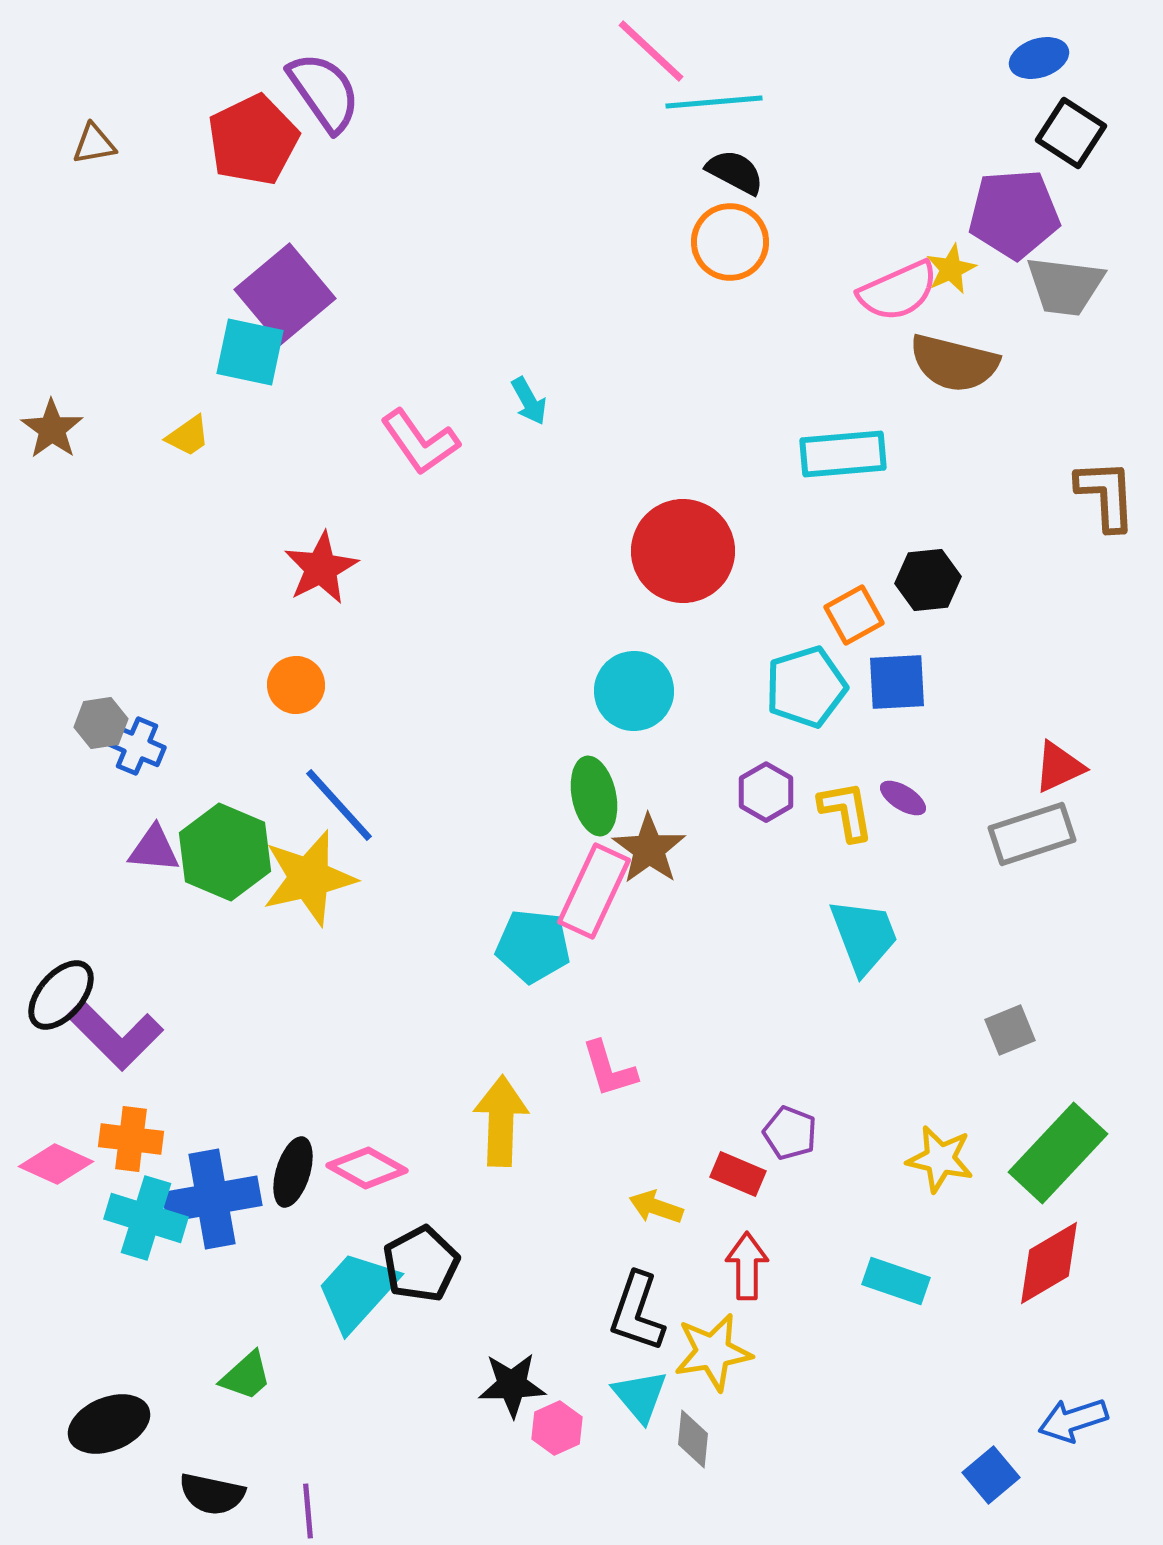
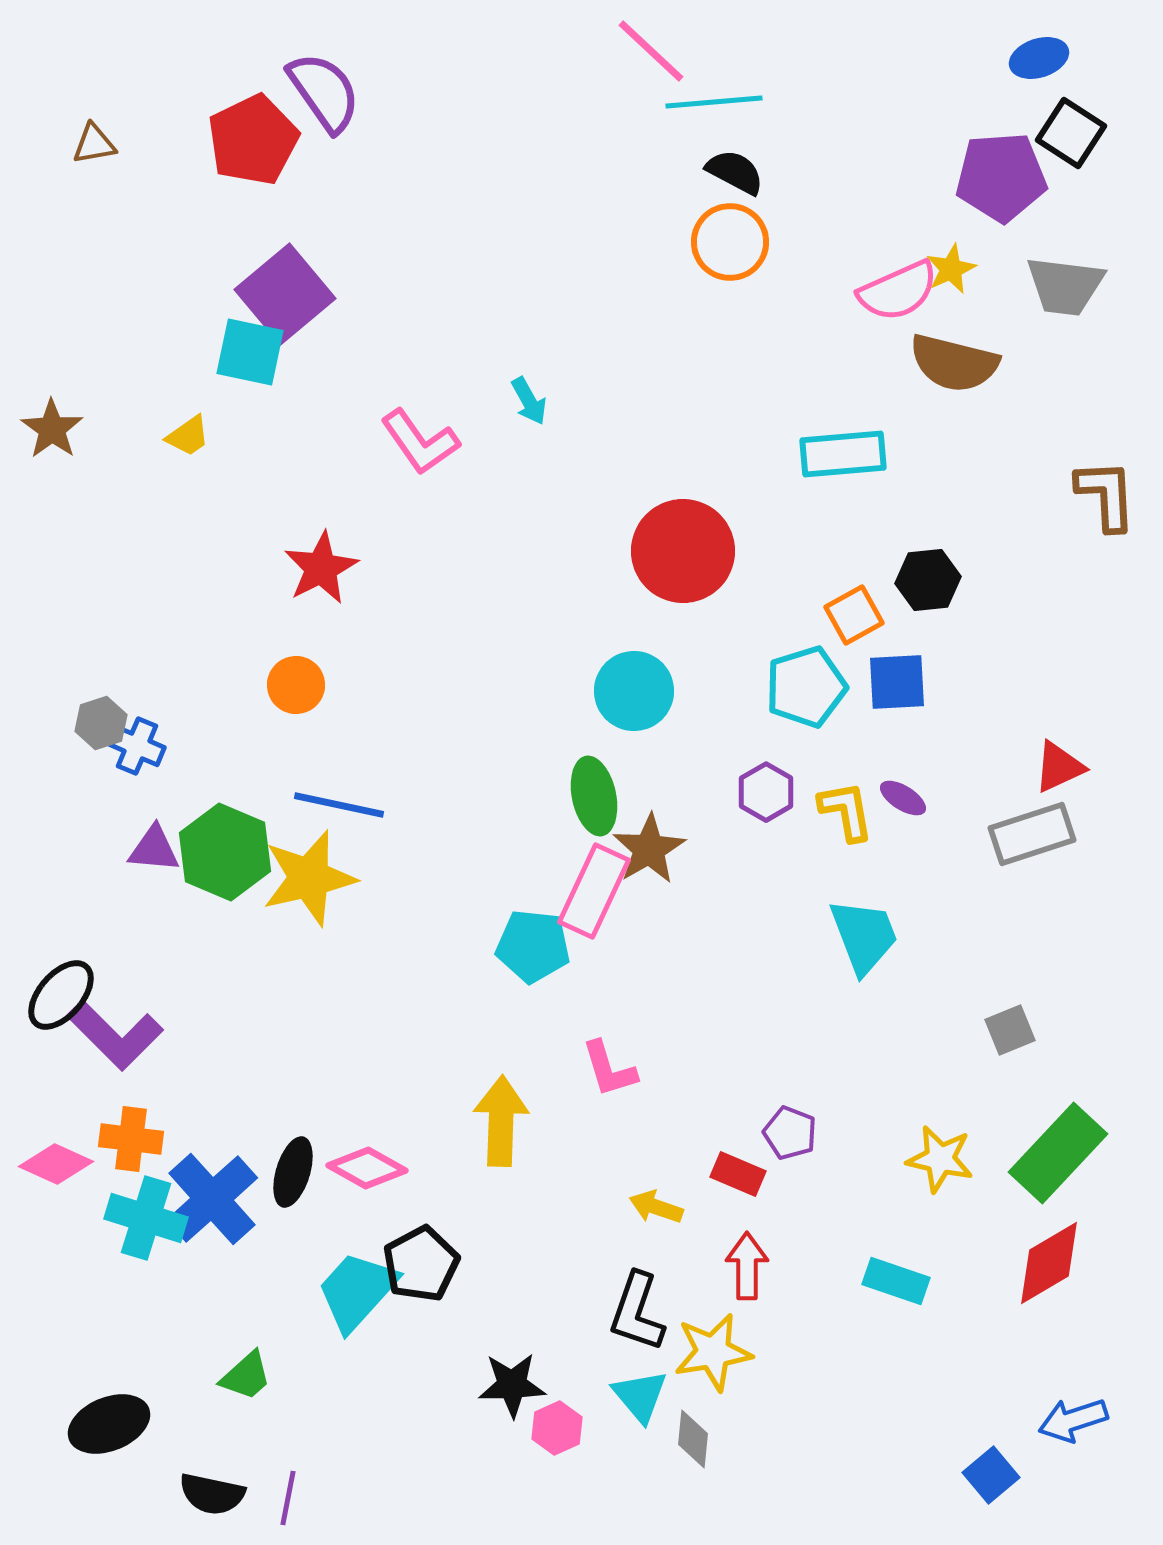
purple pentagon at (1014, 214): moved 13 px left, 37 px up
gray hexagon at (101, 723): rotated 9 degrees counterclockwise
blue line at (339, 805): rotated 36 degrees counterclockwise
brown star at (649, 849): rotated 6 degrees clockwise
blue cross at (212, 1199): rotated 32 degrees counterclockwise
purple line at (308, 1511): moved 20 px left, 13 px up; rotated 16 degrees clockwise
